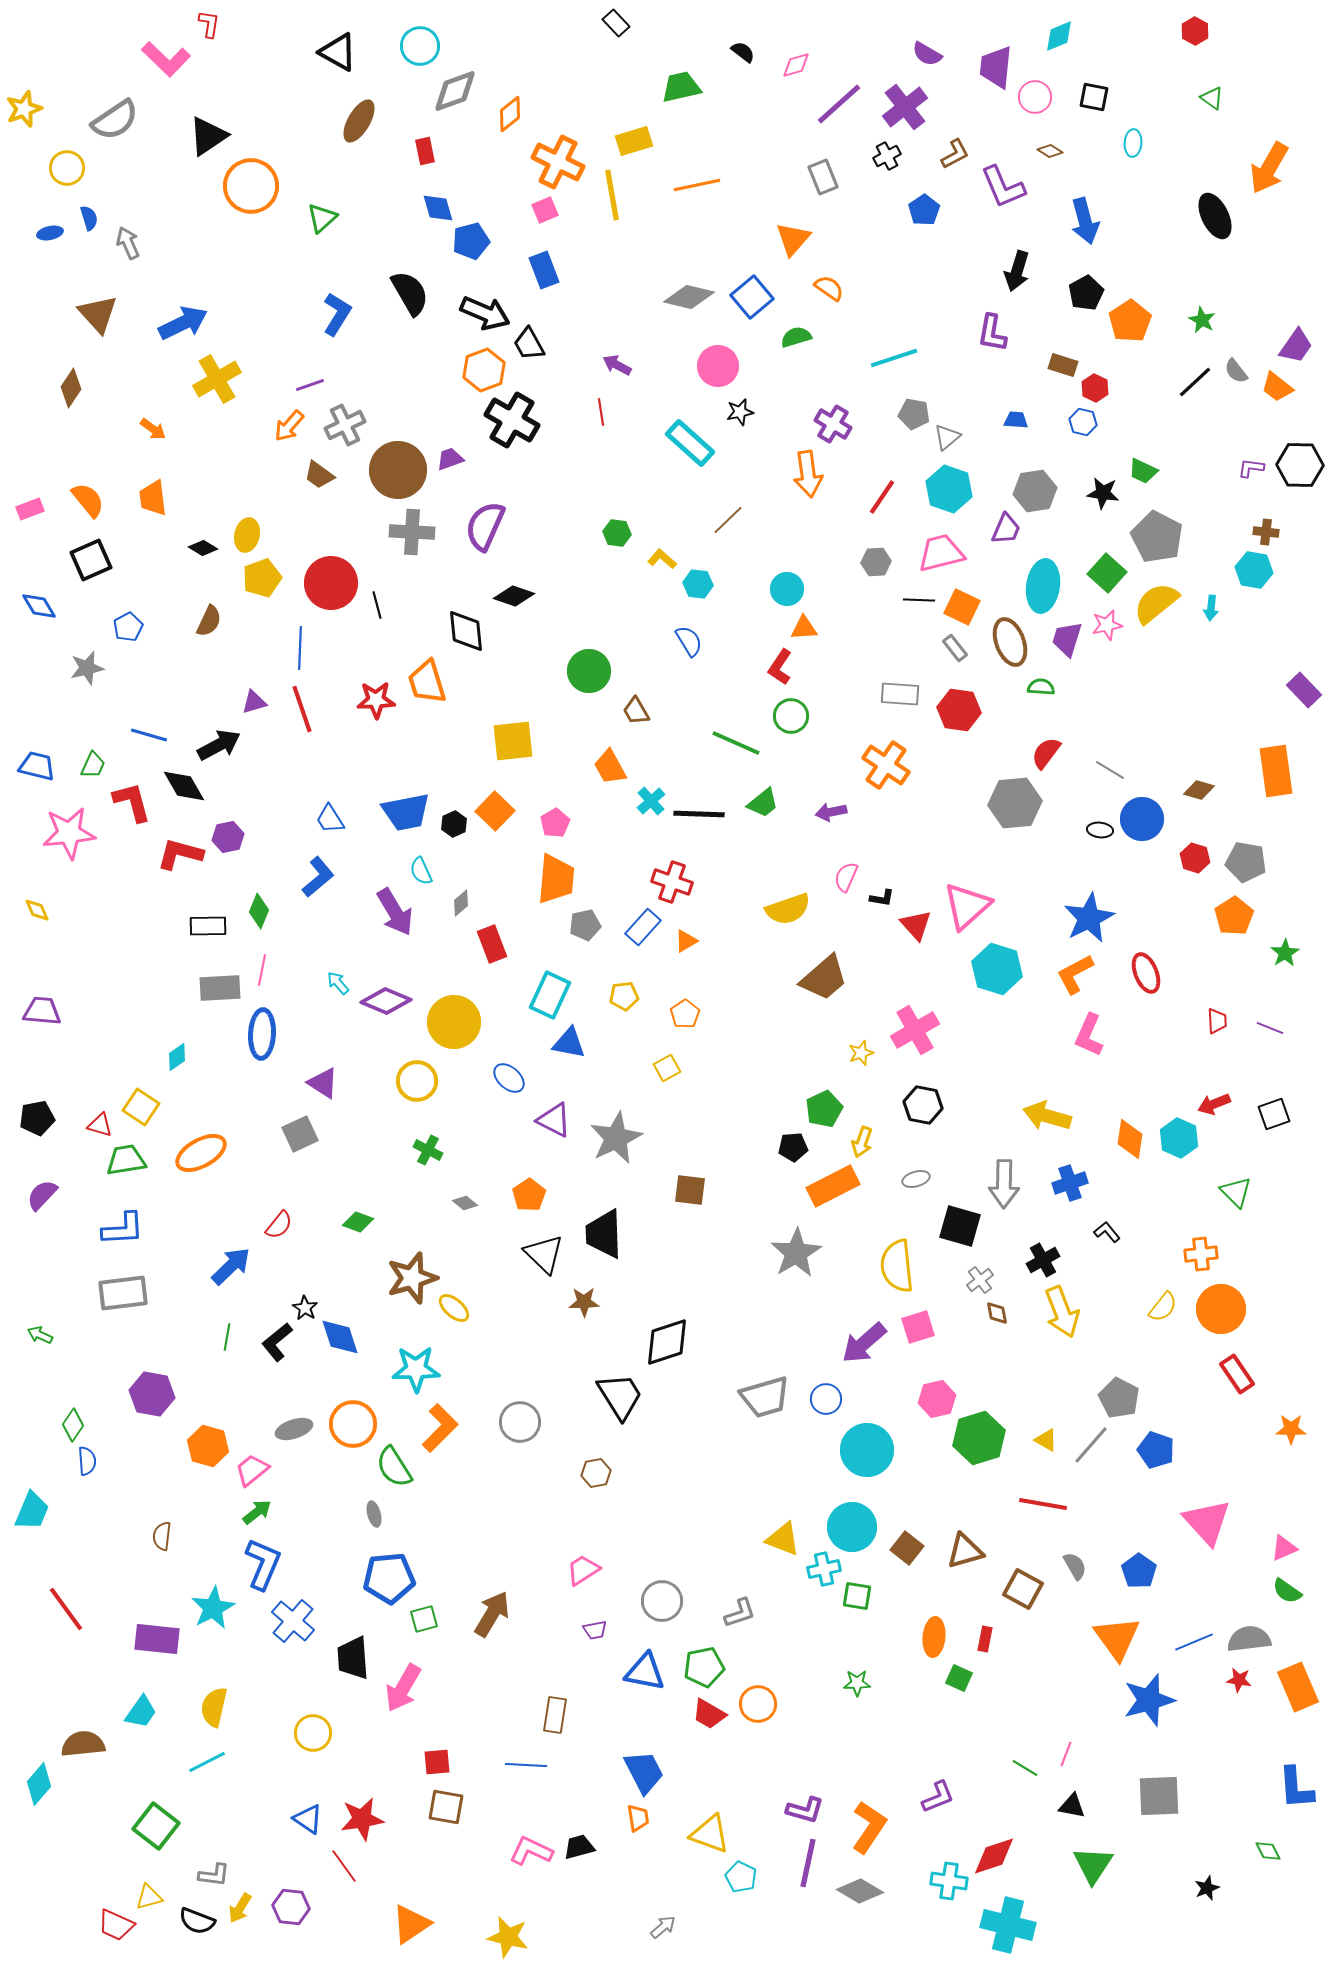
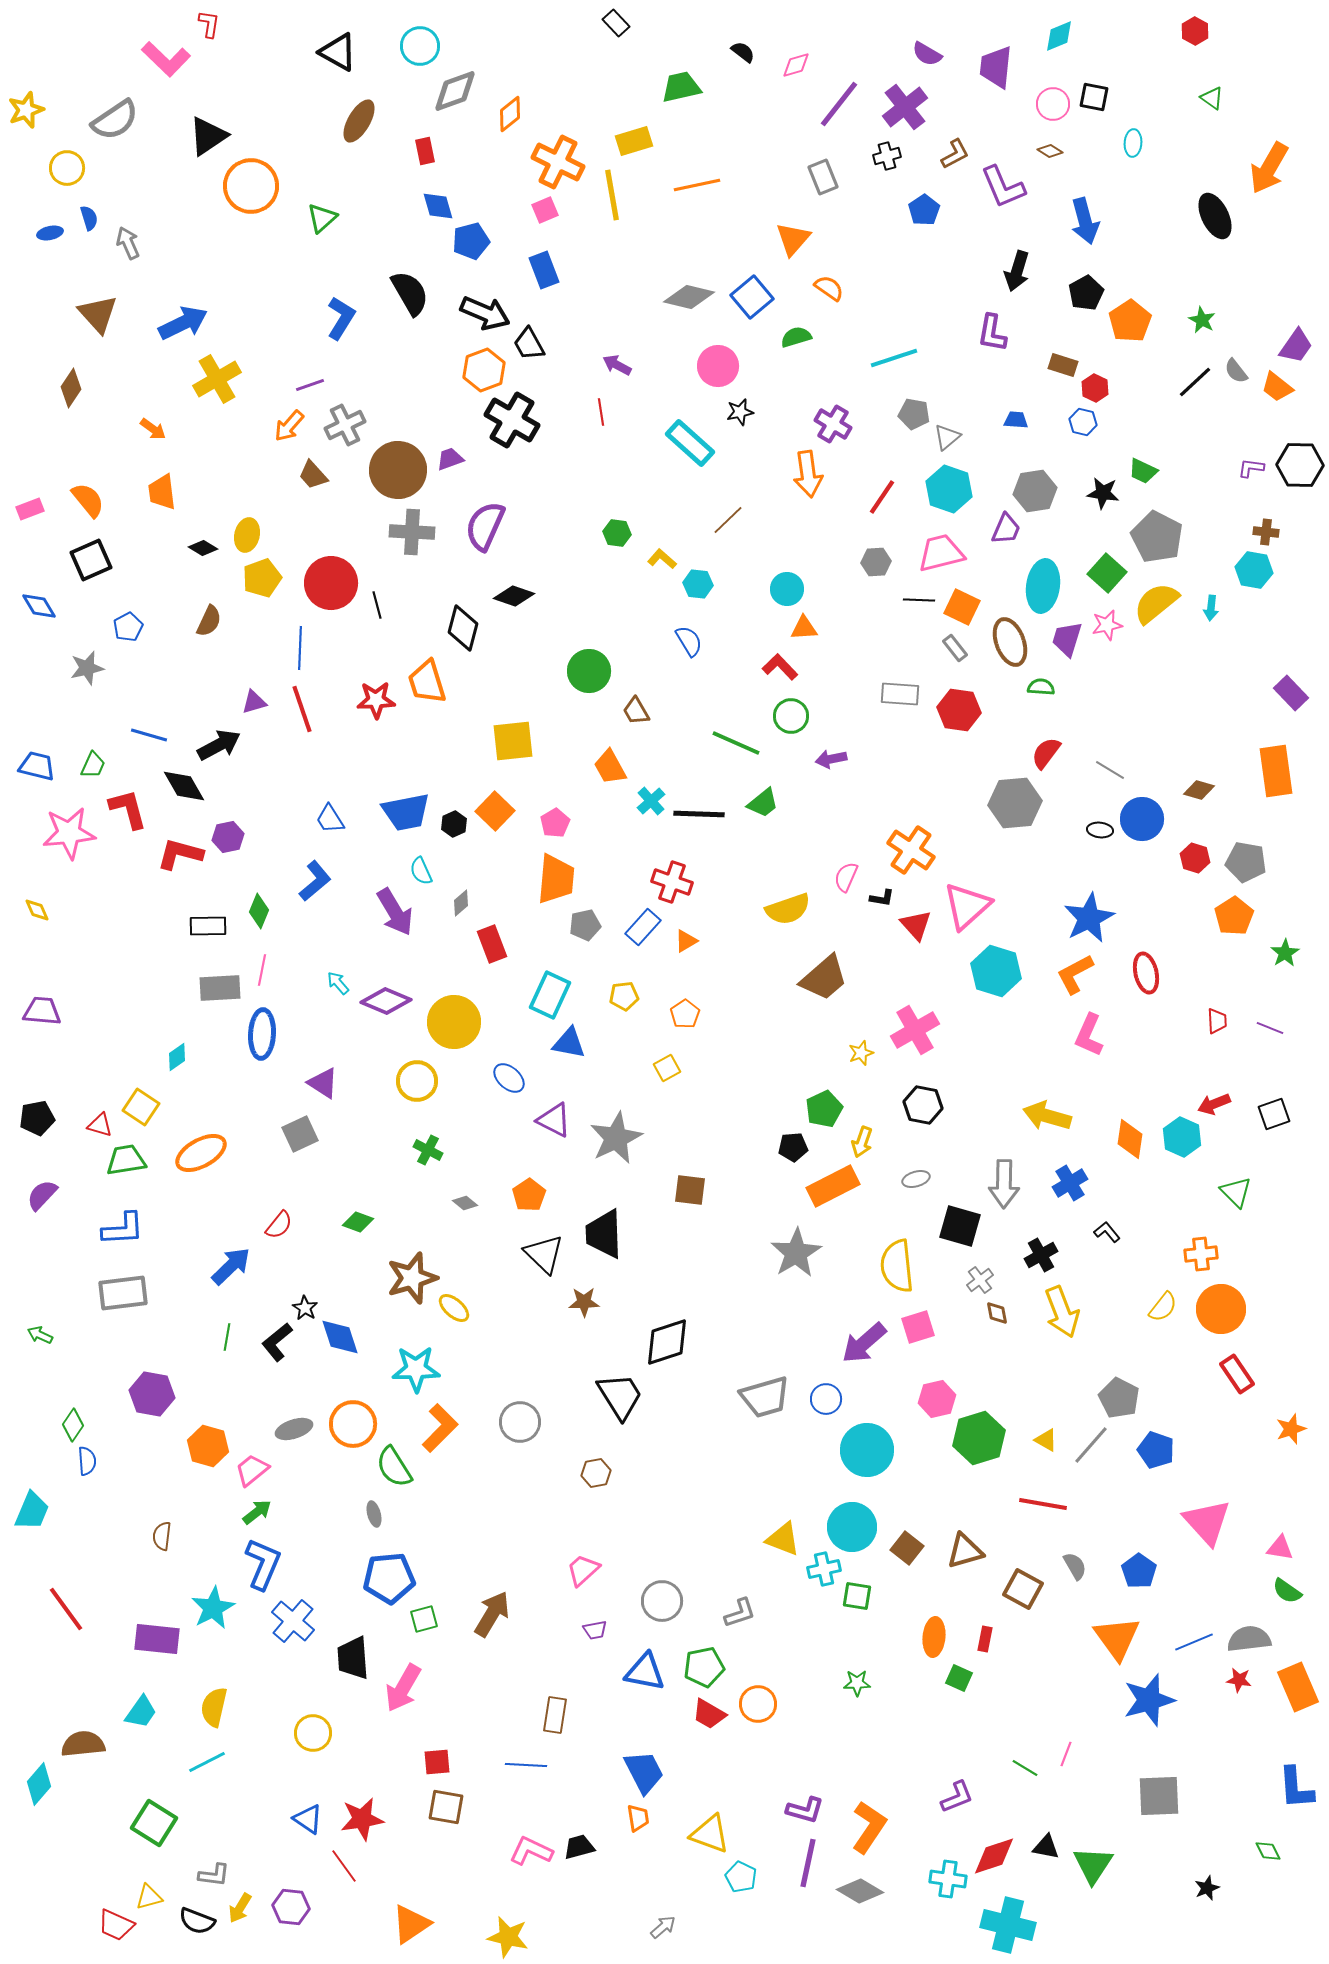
pink circle at (1035, 97): moved 18 px right, 7 px down
purple line at (839, 104): rotated 10 degrees counterclockwise
yellow star at (24, 109): moved 2 px right, 1 px down
black cross at (887, 156): rotated 12 degrees clockwise
blue diamond at (438, 208): moved 2 px up
blue L-shape at (337, 314): moved 4 px right, 4 px down
brown trapezoid at (319, 475): moved 6 px left; rotated 12 degrees clockwise
orange trapezoid at (153, 498): moved 9 px right, 6 px up
black diamond at (466, 631): moved 3 px left, 3 px up; rotated 21 degrees clockwise
red L-shape at (780, 667): rotated 102 degrees clockwise
purple rectangle at (1304, 690): moved 13 px left, 3 px down
orange cross at (886, 765): moved 25 px right, 85 px down
red L-shape at (132, 802): moved 4 px left, 7 px down
purple arrow at (831, 812): moved 53 px up
blue L-shape at (318, 877): moved 3 px left, 4 px down
cyan hexagon at (997, 969): moved 1 px left, 2 px down
red ellipse at (1146, 973): rotated 9 degrees clockwise
cyan hexagon at (1179, 1138): moved 3 px right, 1 px up
blue cross at (1070, 1183): rotated 12 degrees counterclockwise
black cross at (1043, 1260): moved 2 px left, 5 px up
orange star at (1291, 1429): rotated 20 degrees counterclockwise
pink triangle at (1284, 1548): moved 4 px left; rotated 32 degrees clockwise
pink trapezoid at (583, 1570): rotated 9 degrees counterclockwise
purple L-shape at (938, 1797): moved 19 px right
black triangle at (1072, 1806): moved 26 px left, 41 px down
green square at (156, 1826): moved 2 px left, 3 px up; rotated 6 degrees counterclockwise
cyan cross at (949, 1881): moved 1 px left, 2 px up
